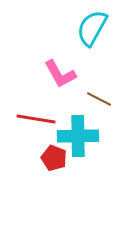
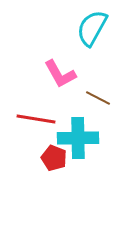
brown line: moved 1 px left, 1 px up
cyan cross: moved 2 px down
